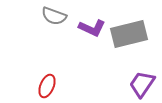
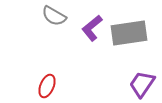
gray semicircle: rotated 10 degrees clockwise
purple L-shape: rotated 116 degrees clockwise
gray rectangle: moved 1 px up; rotated 6 degrees clockwise
